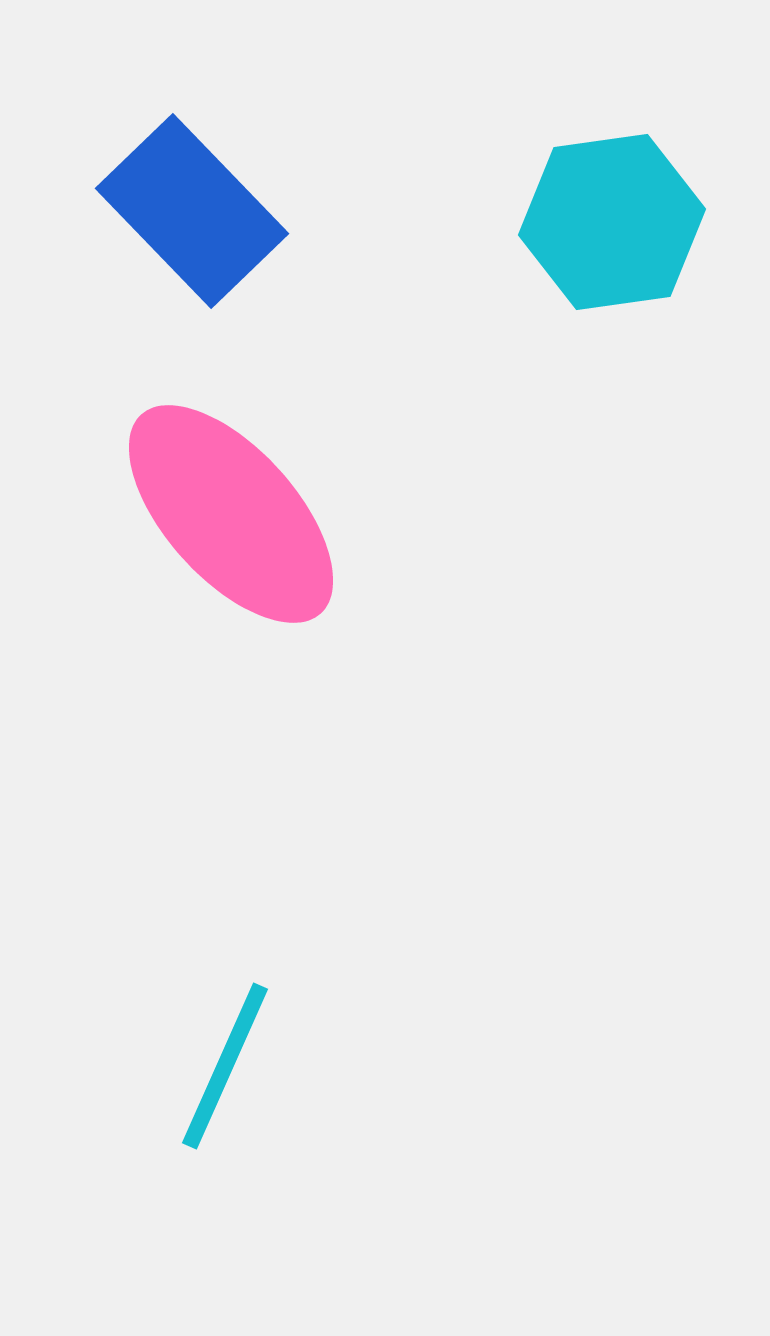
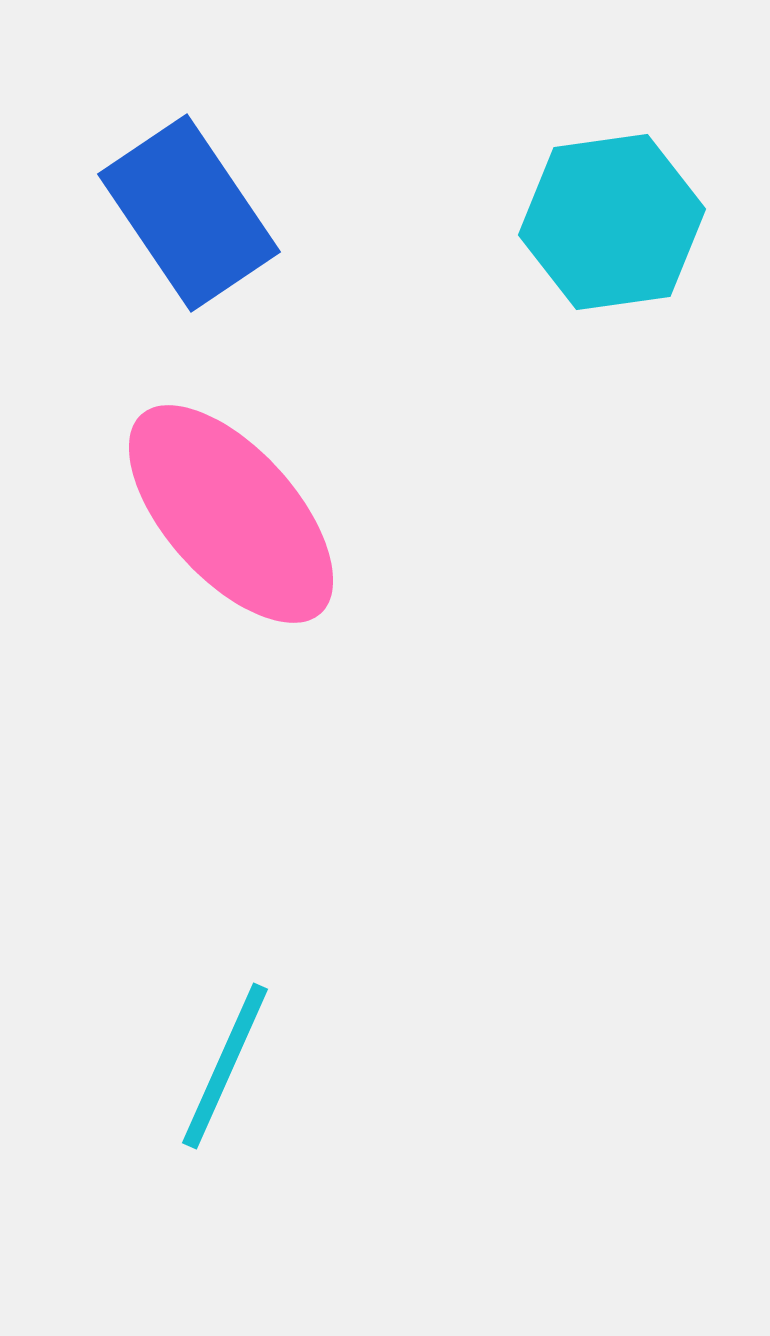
blue rectangle: moved 3 px left, 2 px down; rotated 10 degrees clockwise
